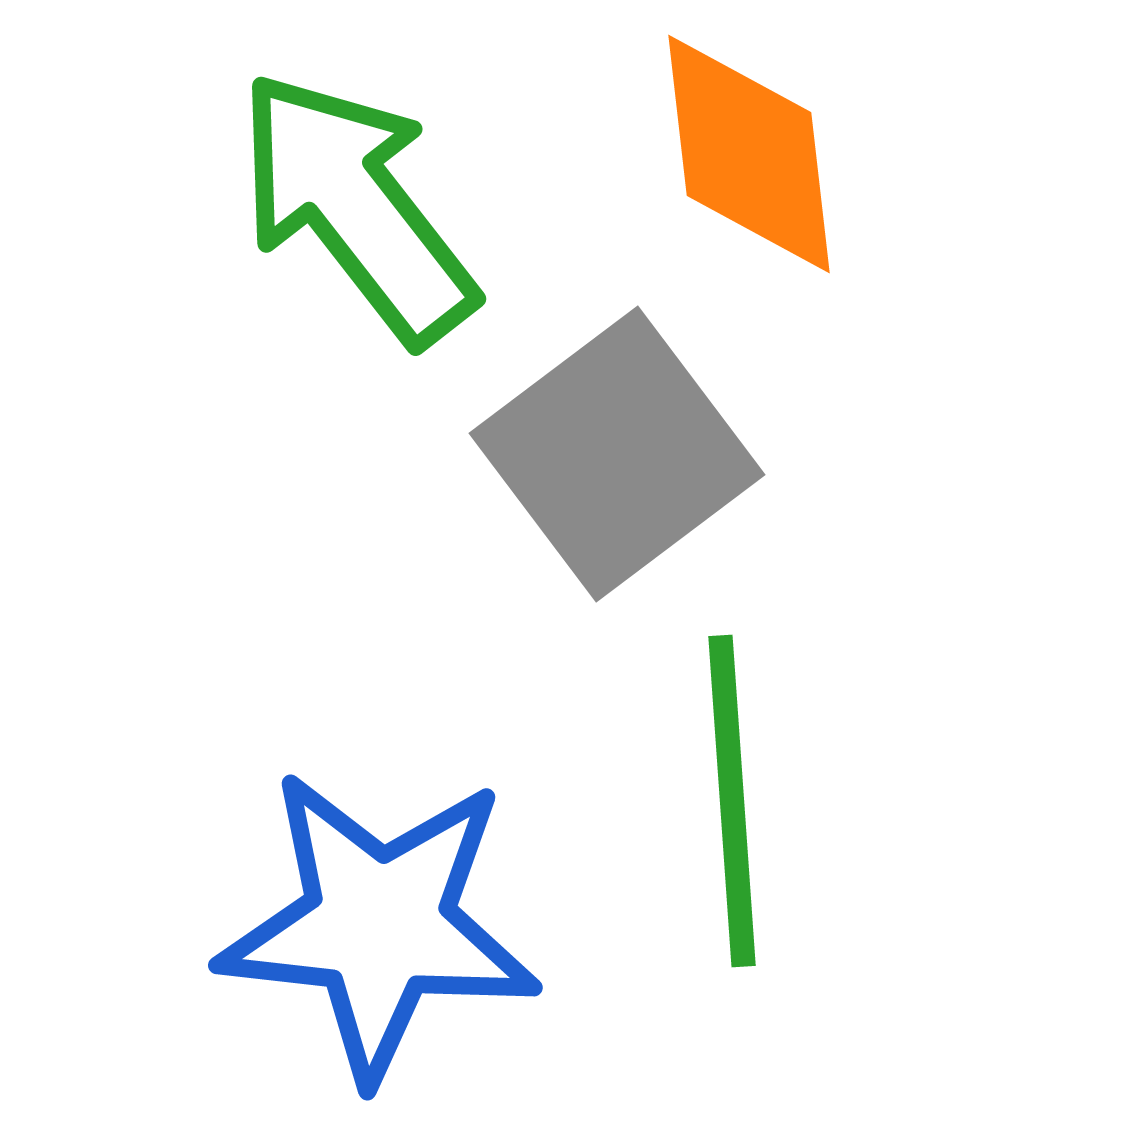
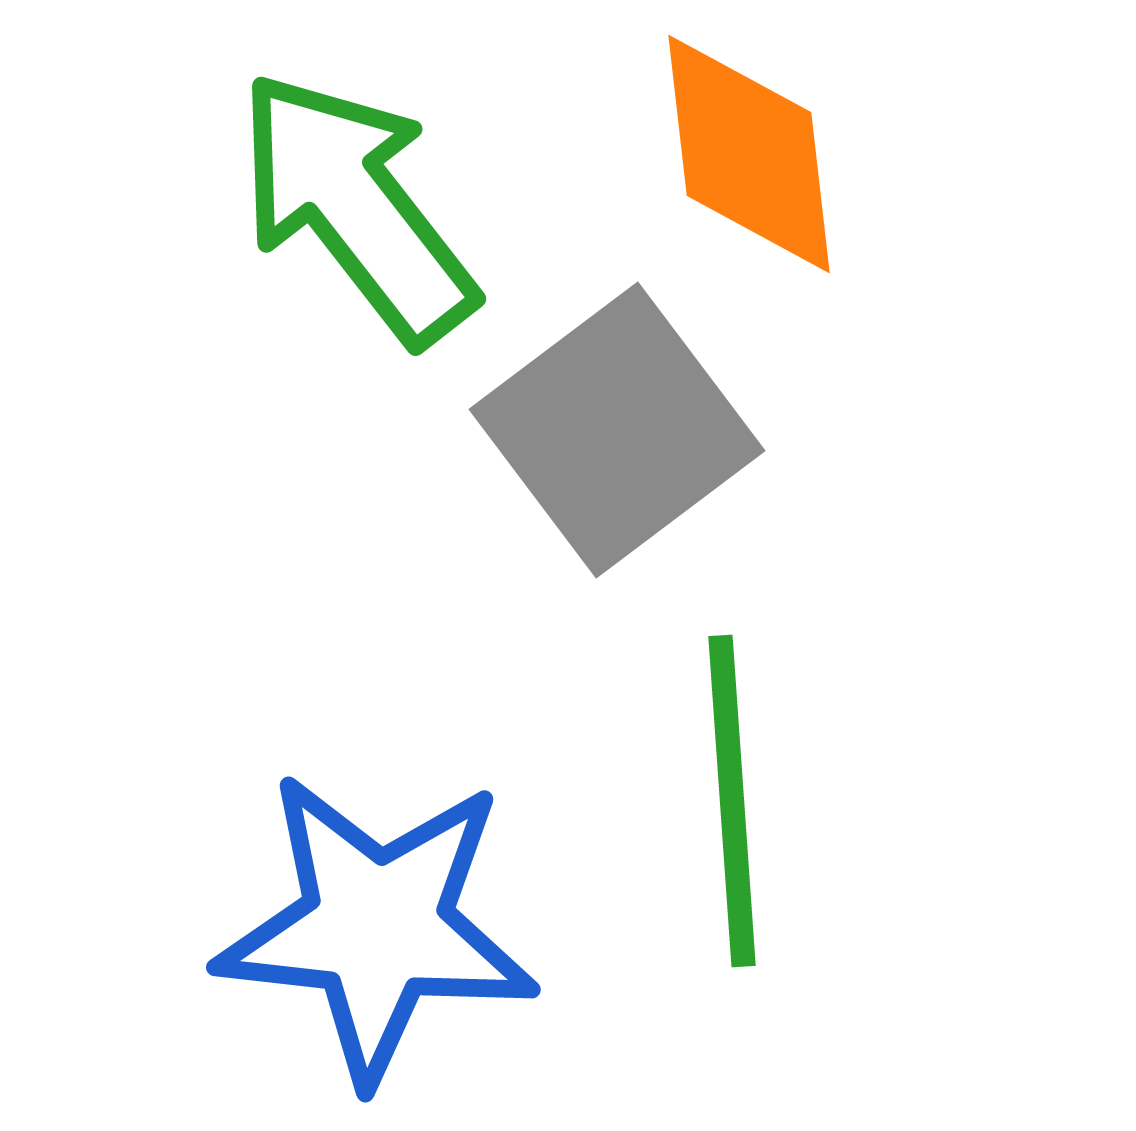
gray square: moved 24 px up
blue star: moved 2 px left, 2 px down
